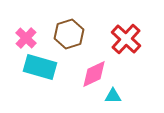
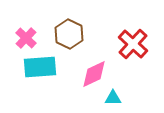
brown hexagon: rotated 16 degrees counterclockwise
red cross: moved 7 px right, 5 px down
cyan rectangle: rotated 20 degrees counterclockwise
cyan triangle: moved 2 px down
